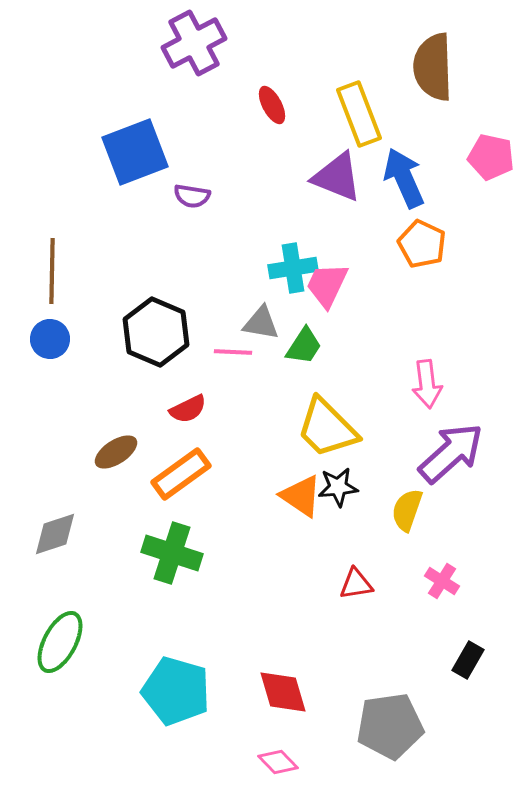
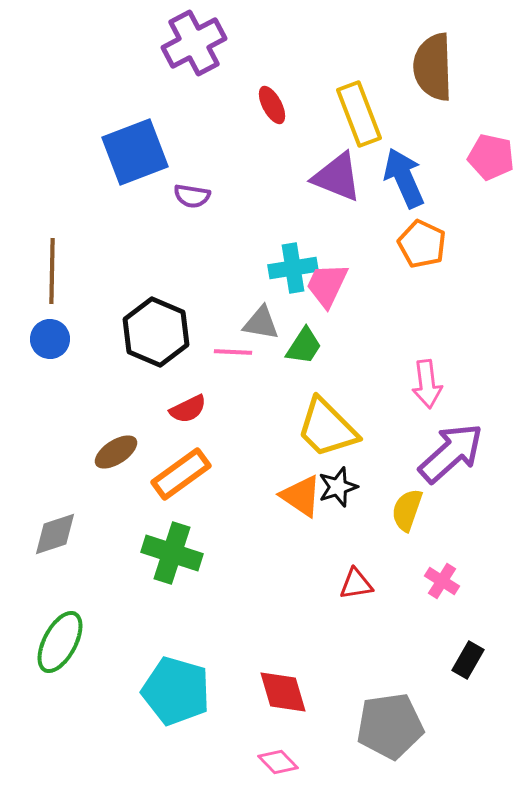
black star: rotated 12 degrees counterclockwise
